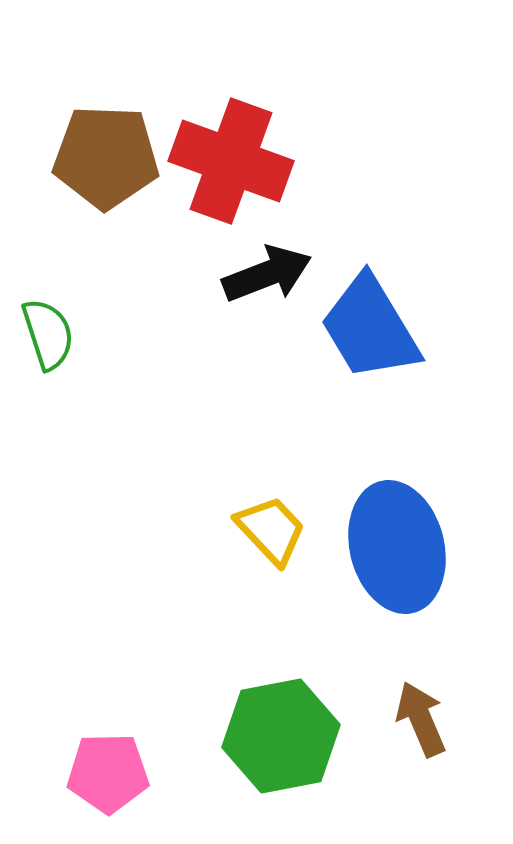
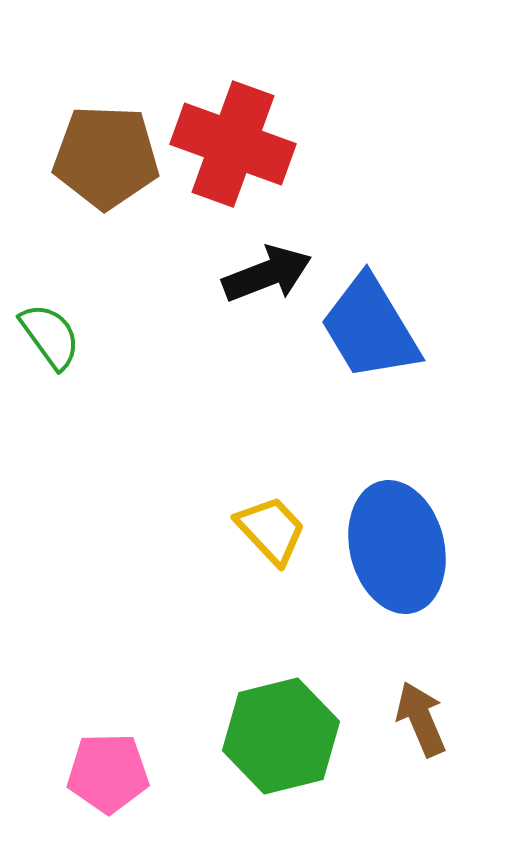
red cross: moved 2 px right, 17 px up
green semicircle: moved 2 px right, 2 px down; rotated 18 degrees counterclockwise
green hexagon: rotated 3 degrees counterclockwise
